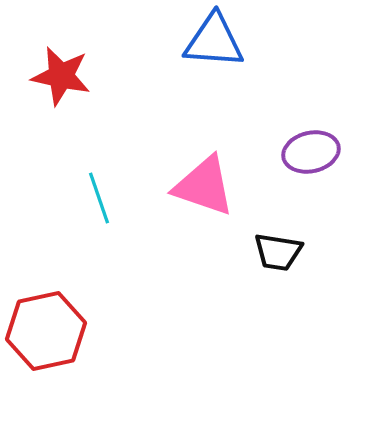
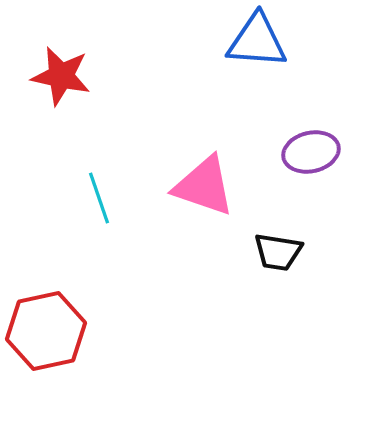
blue triangle: moved 43 px right
